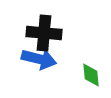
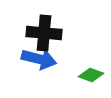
green diamond: rotated 65 degrees counterclockwise
